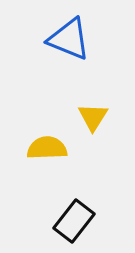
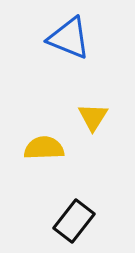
blue triangle: moved 1 px up
yellow semicircle: moved 3 px left
